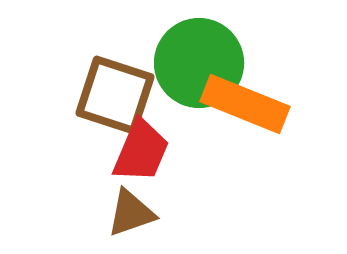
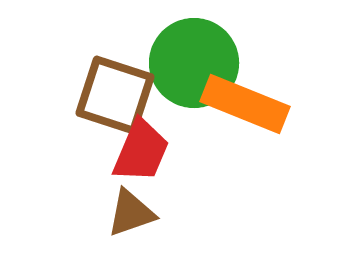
green circle: moved 5 px left
